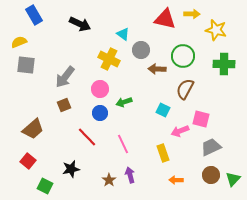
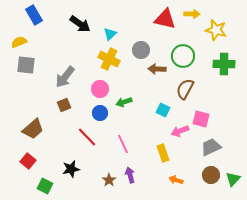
black arrow: rotated 10 degrees clockwise
cyan triangle: moved 13 px left; rotated 40 degrees clockwise
orange arrow: rotated 16 degrees clockwise
